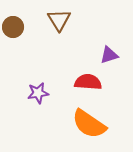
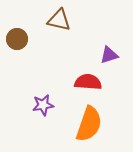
brown triangle: rotated 45 degrees counterclockwise
brown circle: moved 4 px right, 12 px down
purple star: moved 5 px right, 12 px down
orange semicircle: rotated 105 degrees counterclockwise
